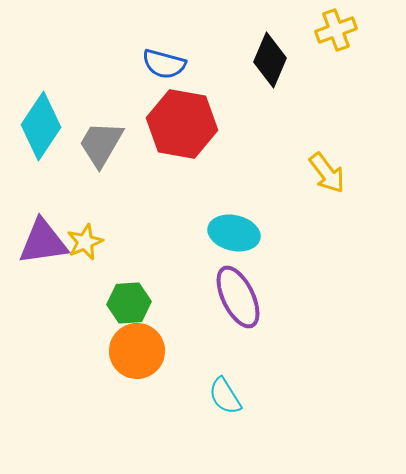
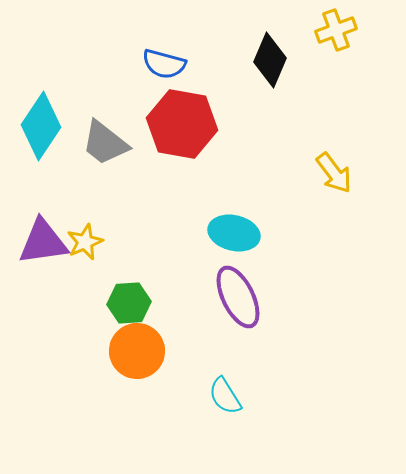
gray trapezoid: moved 4 px right, 1 px up; rotated 82 degrees counterclockwise
yellow arrow: moved 7 px right
